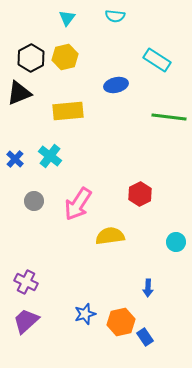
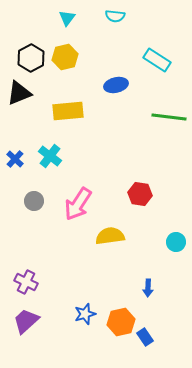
red hexagon: rotated 25 degrees counterclockwise
